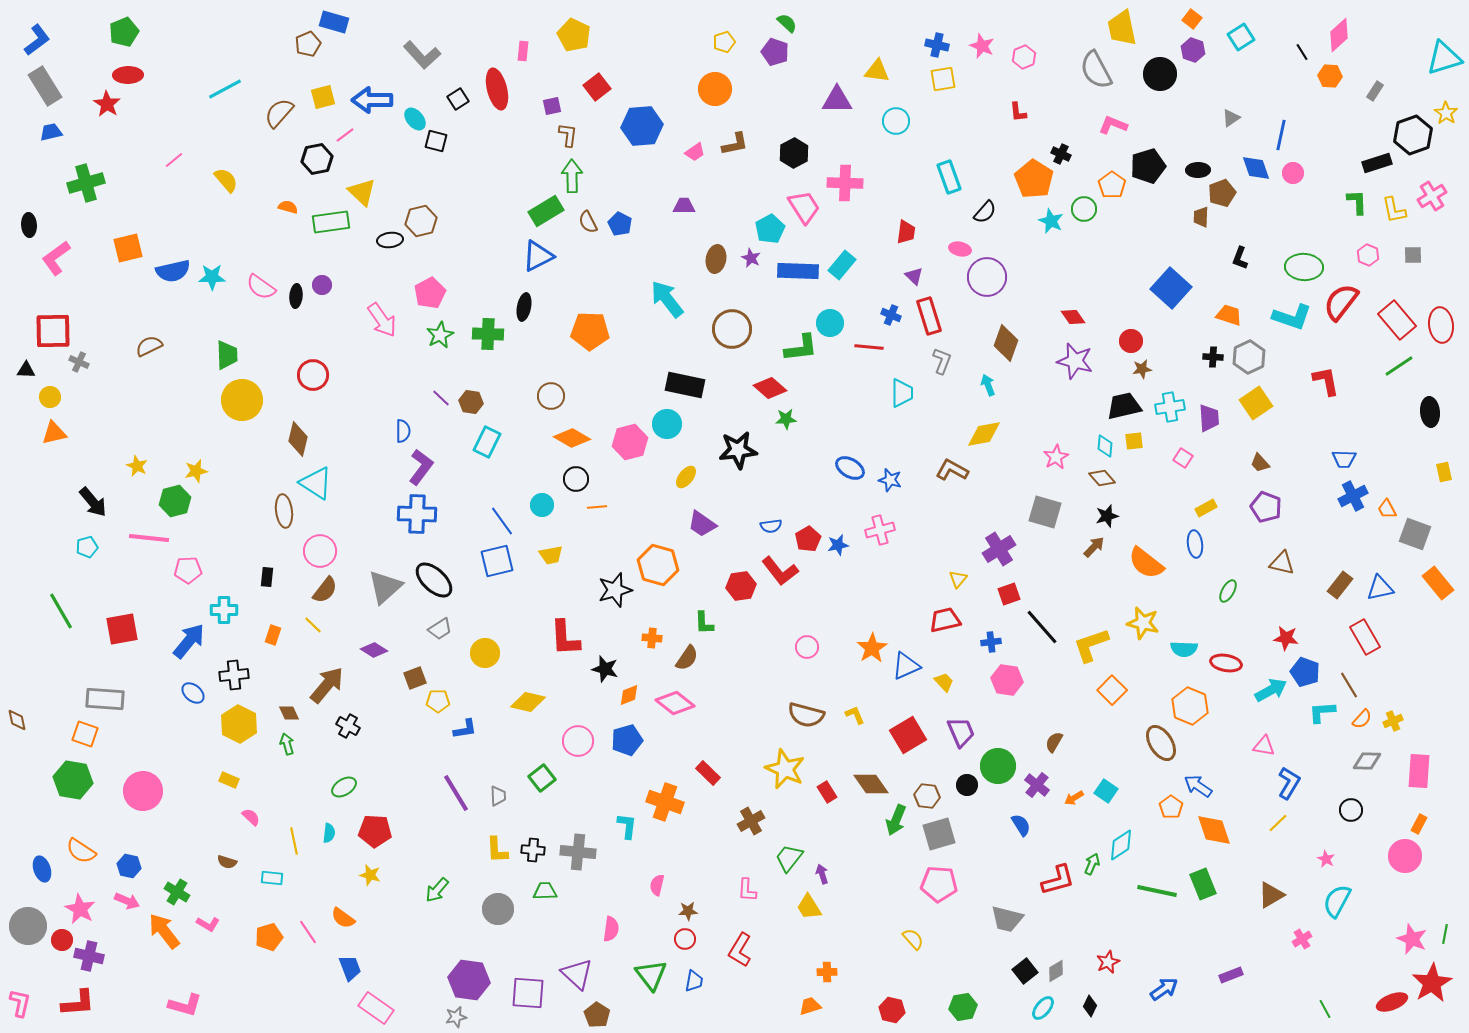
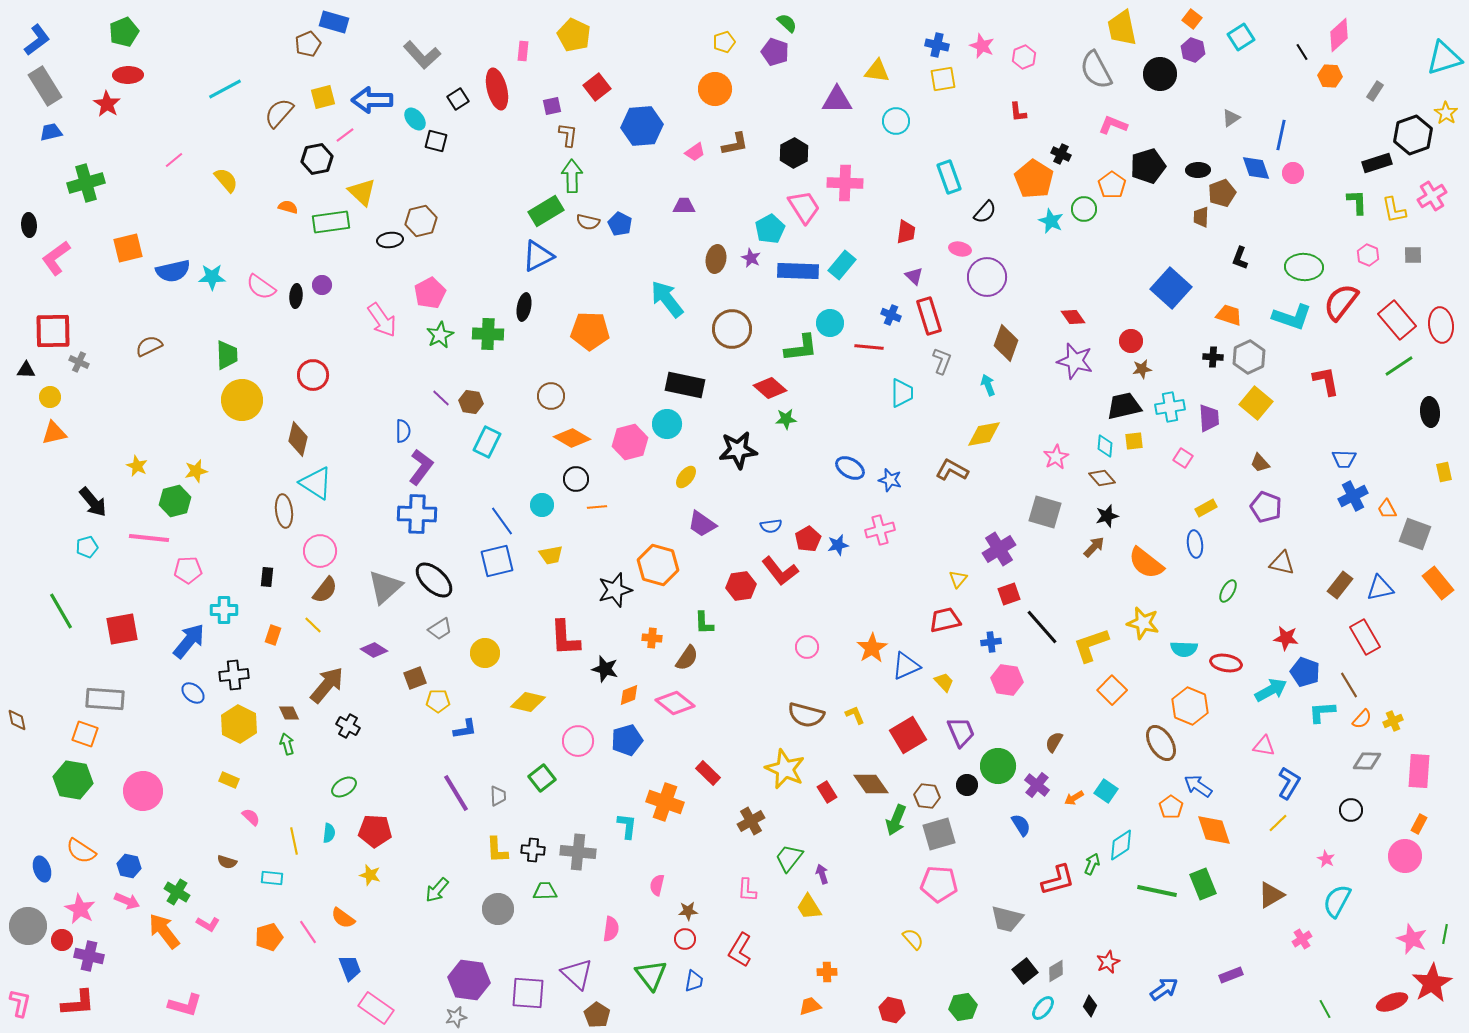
brown semicircle at (588, 222): rotated 50 degrees counterclockwise
yellow square at (1256, 403): rotated 16 degrees counterclockwise
